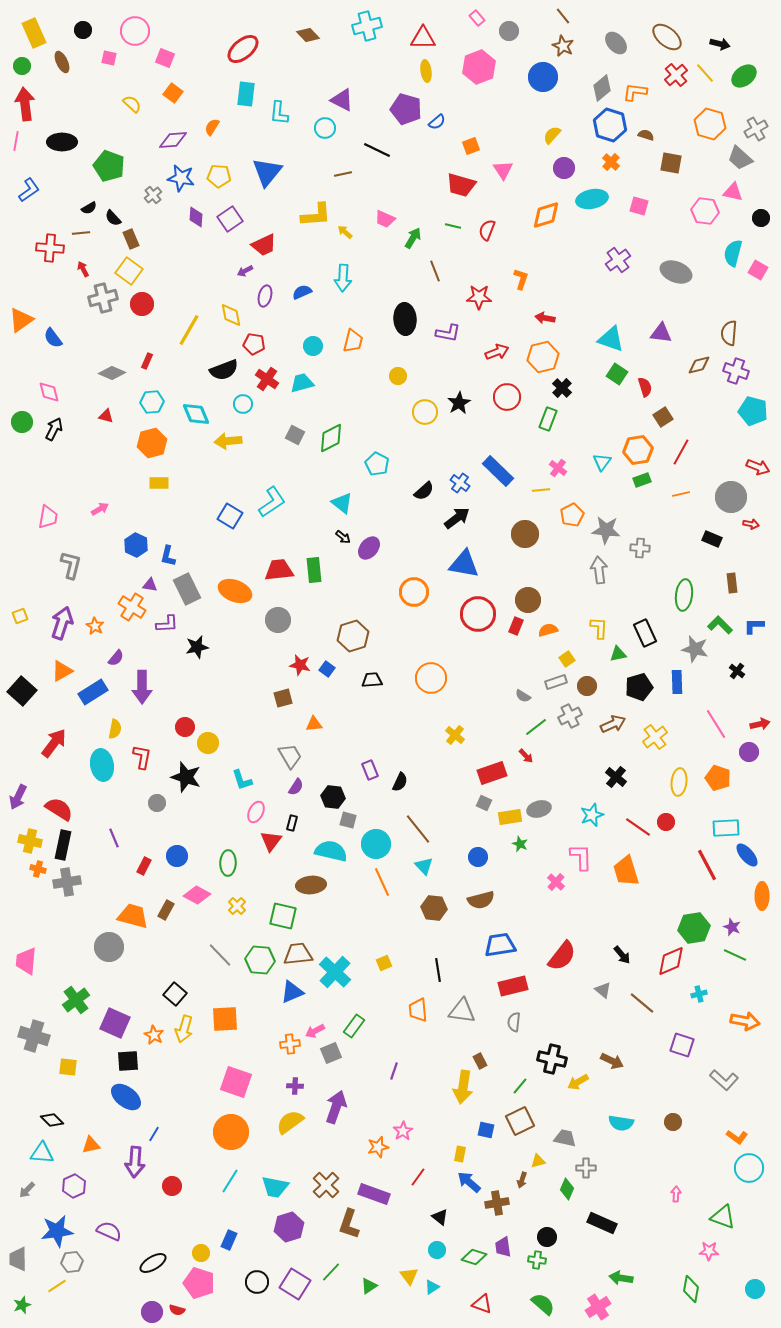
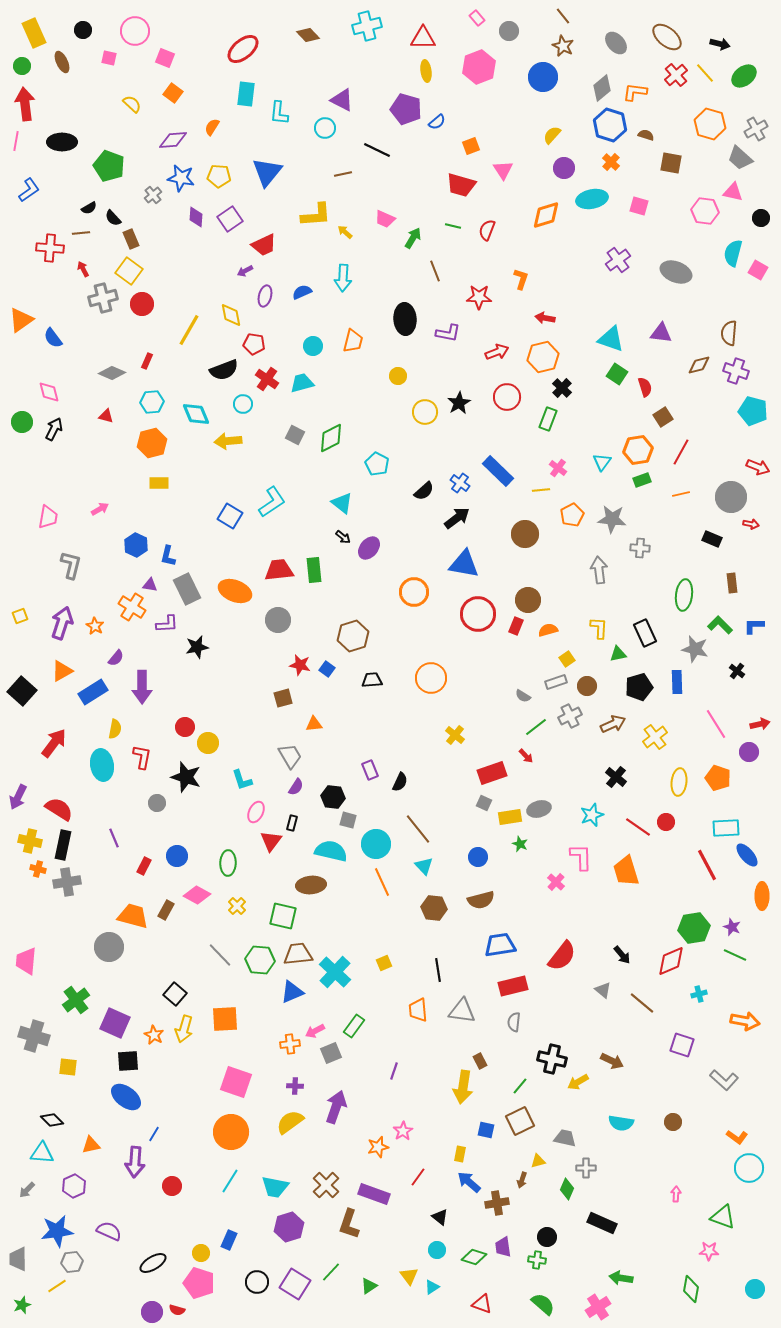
gray star at (606, 530): moved 6 px right, 11 px up
